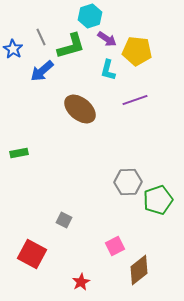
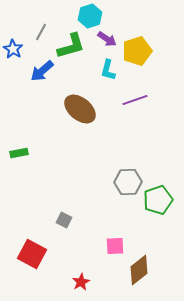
gray line: moved 5 px up; rotated 54 degrees clockwise
yellow pentagon: rotated 24 degrees counterclockwise
pink square: rotated 24 degrees clockwise
